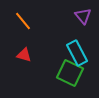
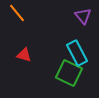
orange line: moved 6 px left, 8 px up
green square: moved 1 px left
